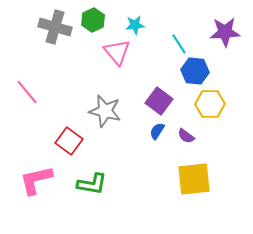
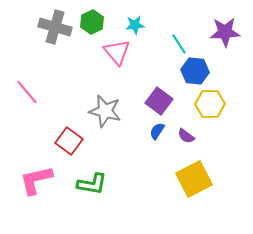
green hexagon: moved 1 px left, 2 px down
yellow square: rotated 21 degrees counterclockwise
